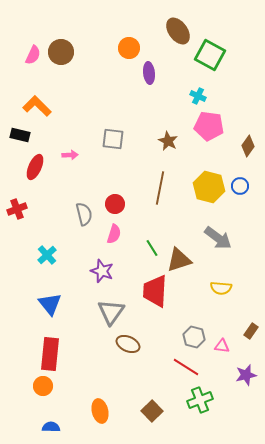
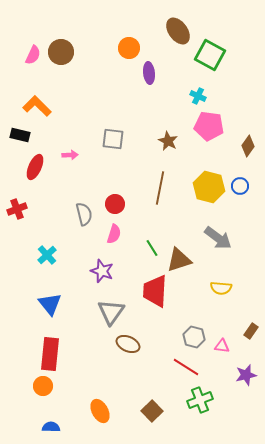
orange ellipse at (100, 411): rotated 15 degrees counterclockwise
